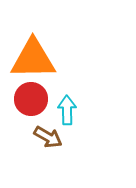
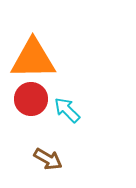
cyan arrow: rotated 44 degrees counterclockwise
brown arrow: moved 22 px down
